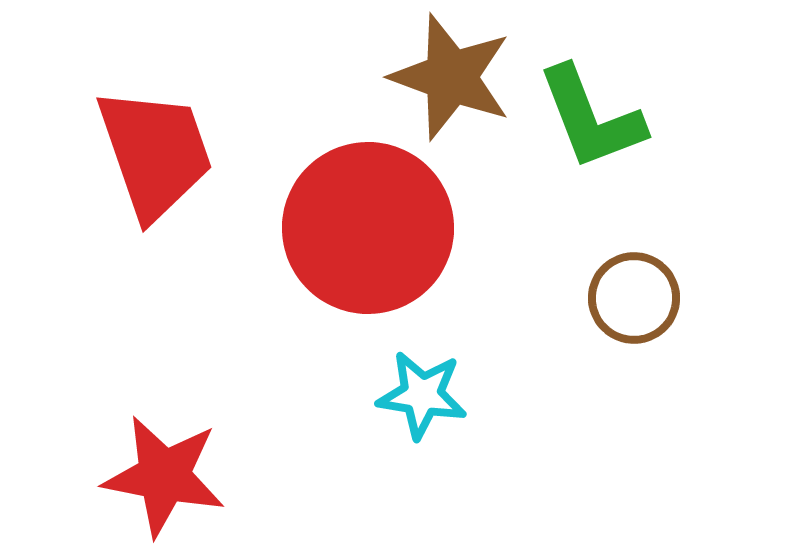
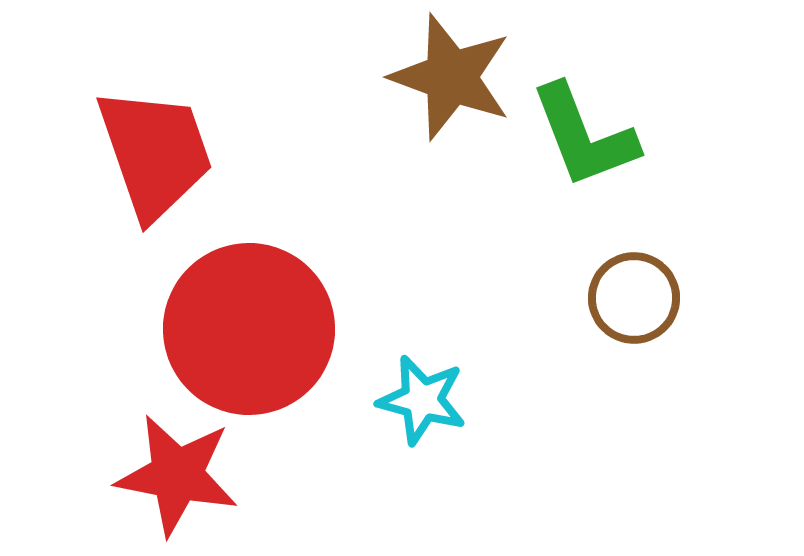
green L-shape: moved 7 px left, 18 px down
red circle: moved 119 px left, 101 px down
cyan star: moved 5 px down; rotated 6 degrees clockwise
red star: moved 13 px right, 1 px up
